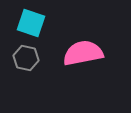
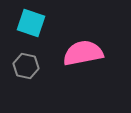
gray hexagon: moved 8 px down
